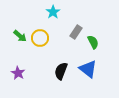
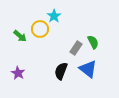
cyan star: moved 1 px right, 4 px down
gray rectangle: moved 16 px down
yellow circle: moved 9 px up
